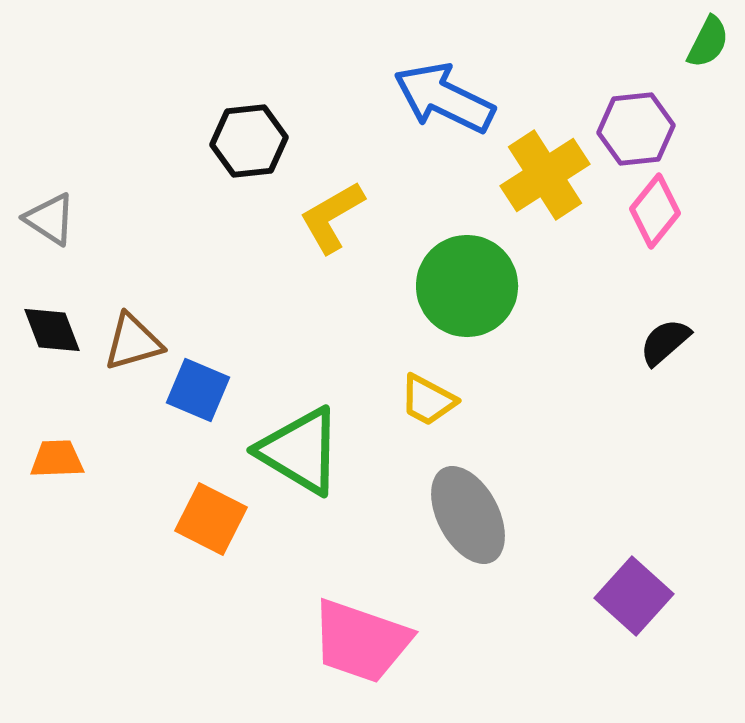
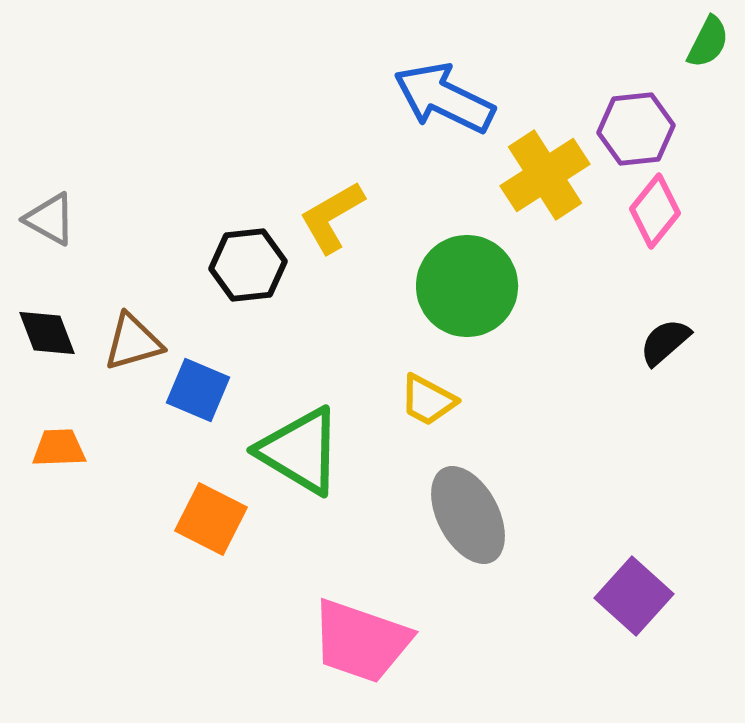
black hexagon: moved 1 px left, 124 px down
gray triangle: rotated 4 degrees counterclockwise
black diamond: moved 5 px left, 3 px down
orange trapezoid: moved 2 px right, 11 px up
